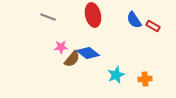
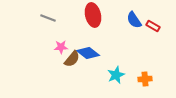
gray line: moved 1 px down
